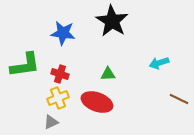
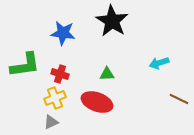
green triangle: moved 1 px left
yellow cross: moved 3 px left
